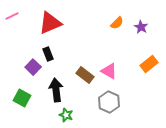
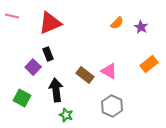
pink line: rotated 40 degrees clockwise
gray hexagon: moved 3 px right, 4 px down
